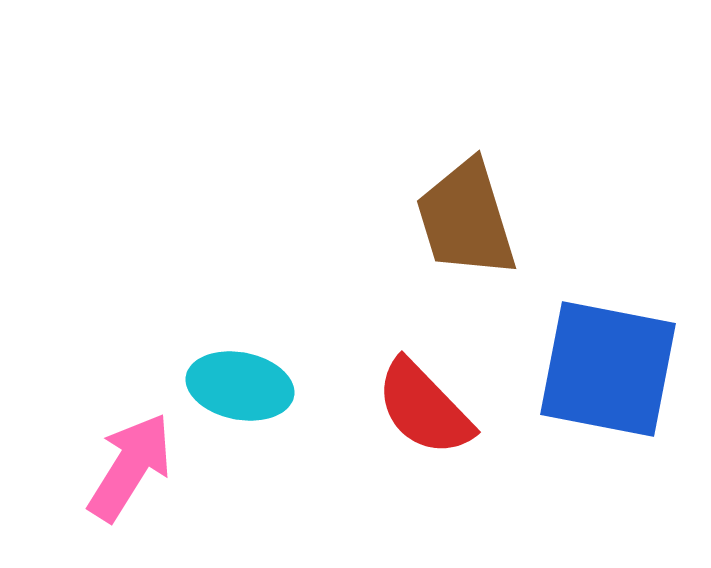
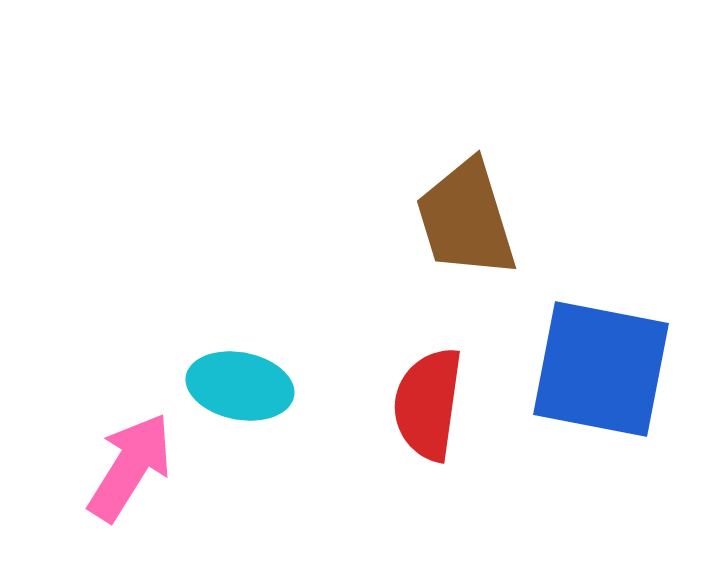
blue square: moved 7 px left
red semicircle: moved 4 px right, 4 px up; rotated 52 degrees clockwise
